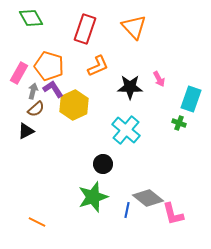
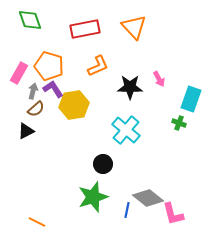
green diamond: moved 1 px left, 2 px down; rotated 10 degrees clockwise
red rectangle: rotated 60 degrees clockwise
yellow hexagon: rotated 16 degrees clockwise
